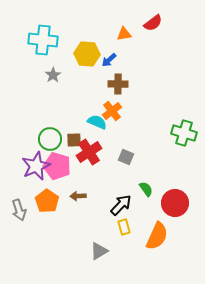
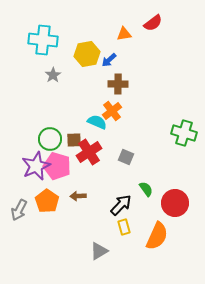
yellow hexagon: rotated 15 degrees counterclockwise
gray arrow: rotated 45 degrees clockwise
